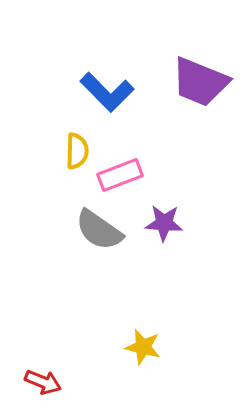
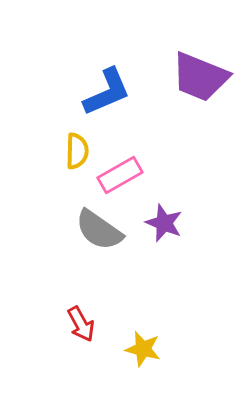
purple trapezoid: moved 5 px up
blue L-shape: rotated 68 degrees counterclockwise
pink rectangle: rotated 9 degrees counterclockwise
purple star: rotated 18 degrees clockwise
yellow star: moved 2 px down
red arrow: moved 38 px right, 58 px up; rotated 39 degrees clockwise
